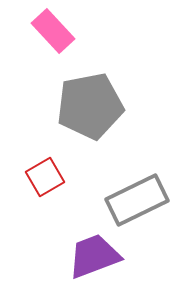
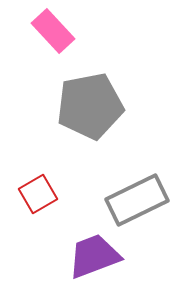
red square: moved 7 px left, 17 px down
